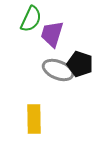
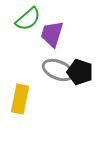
green semicircle: moved 3 px left; rotated 24 degrees clockwise
black pentagon: moved 8 px down
yellow rectangle: moved 14 px left, 20 px up; rotated 12 degrees clockwise
